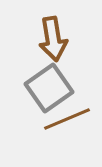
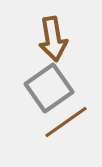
brown line: moved 1 px left, 3 px down; rotated 12 degrees counterclockwise
